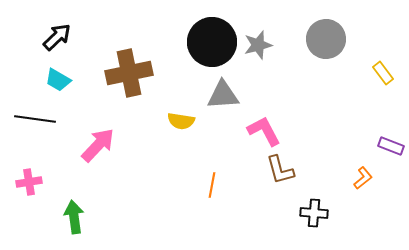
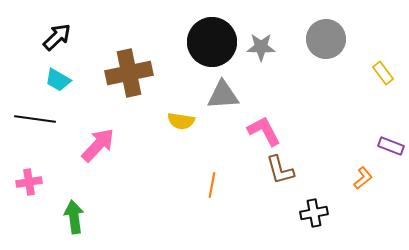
gray star: moved 3 px right, 2 px down; rotated 16 degrees clockwise
black cross: rotated 16 degrees counterclockwise
